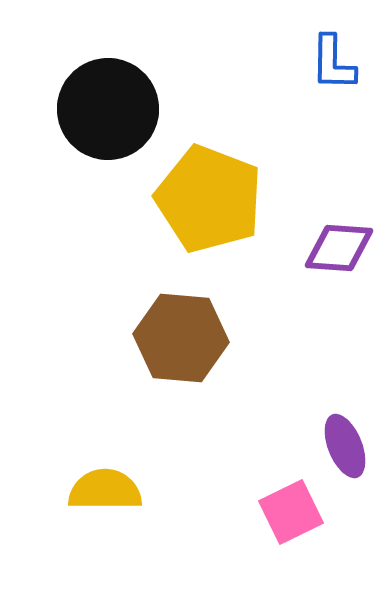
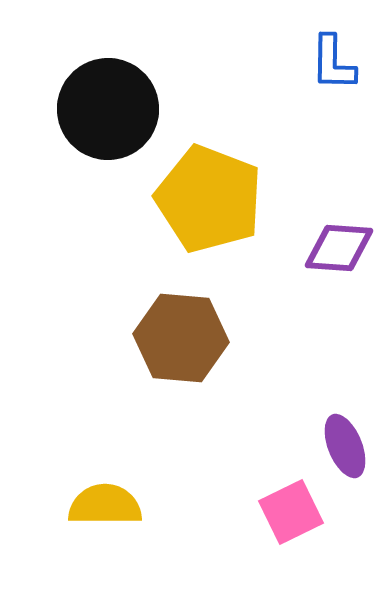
yellow semicircle: moved 15 px down
